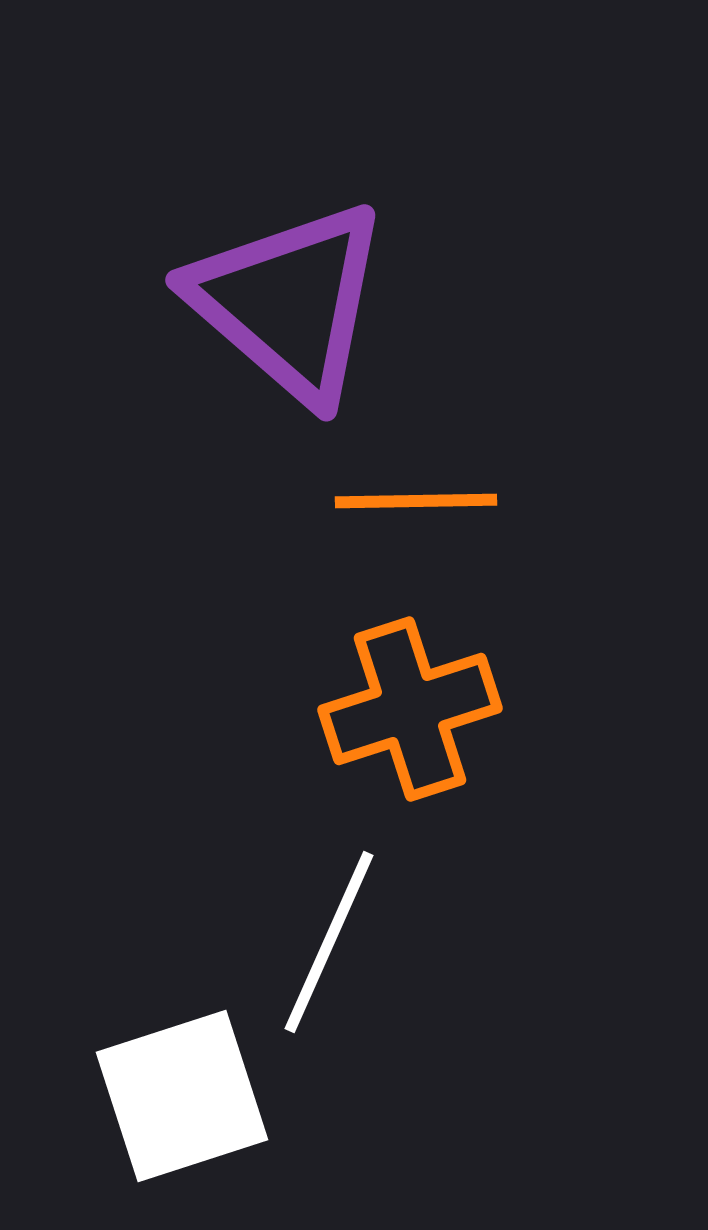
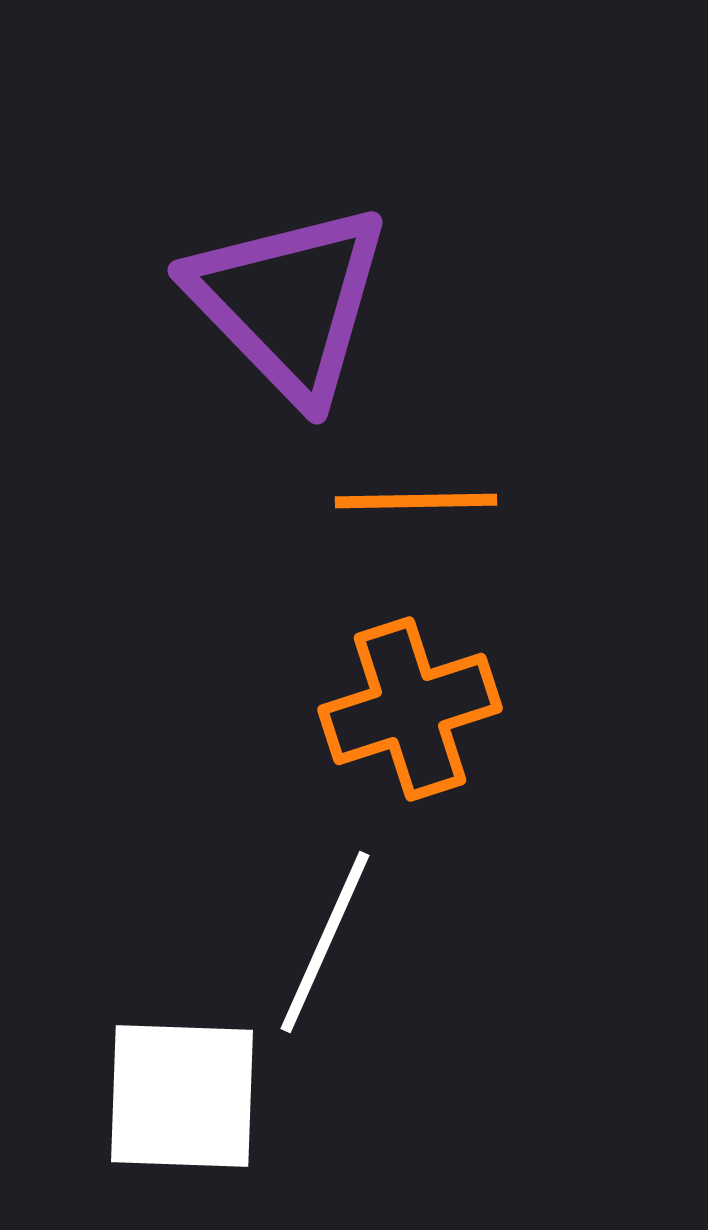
purple triangle: rotated 5 degrees clockwise
white line: moved 4 px left
white square: rotated 20 degrees clockwise
